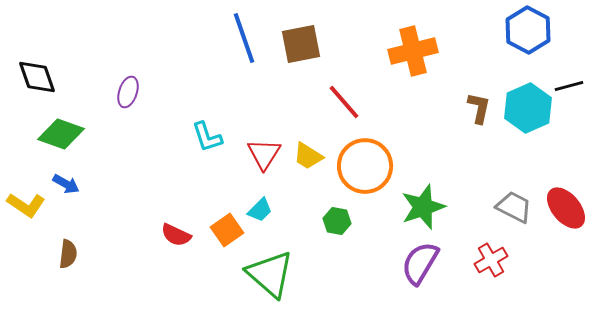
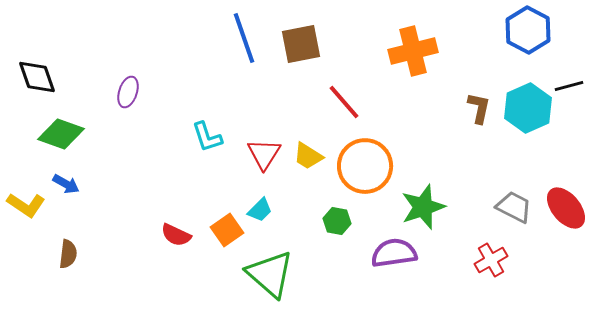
purple semicircle: moved 26 px left, 10 px up; rotated 51 degrees clockwise
